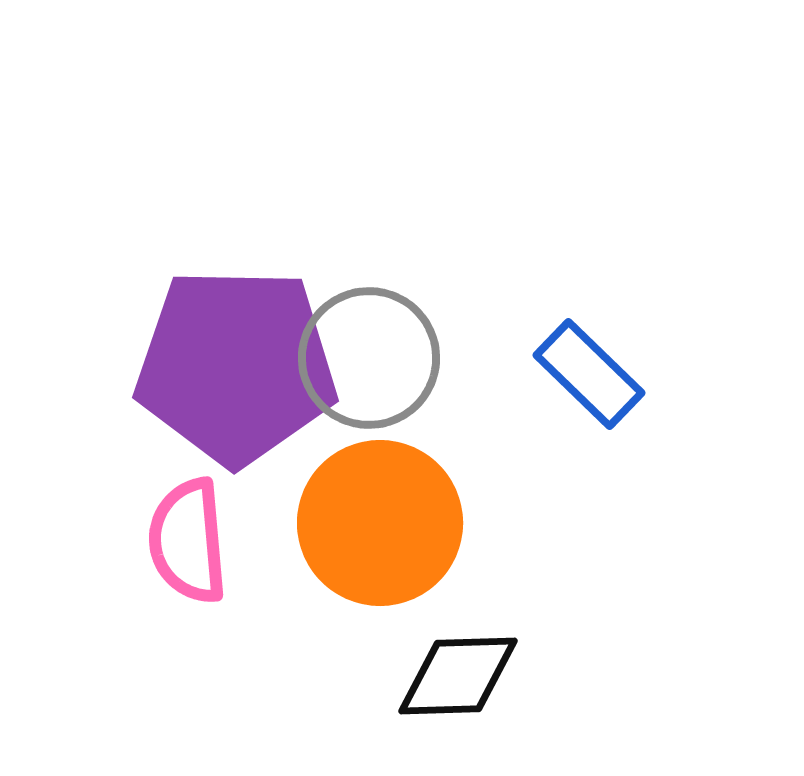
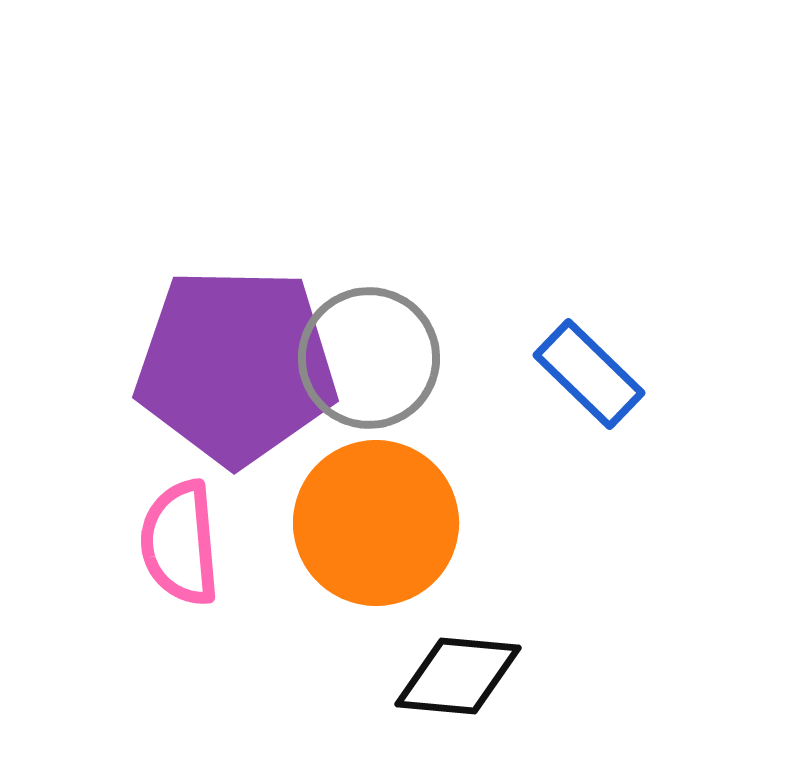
orange circle: moved 4 px left
pink semicircle: moved 8 px left, 2 px down
black diamond: rotated 7 degrees clockwise
